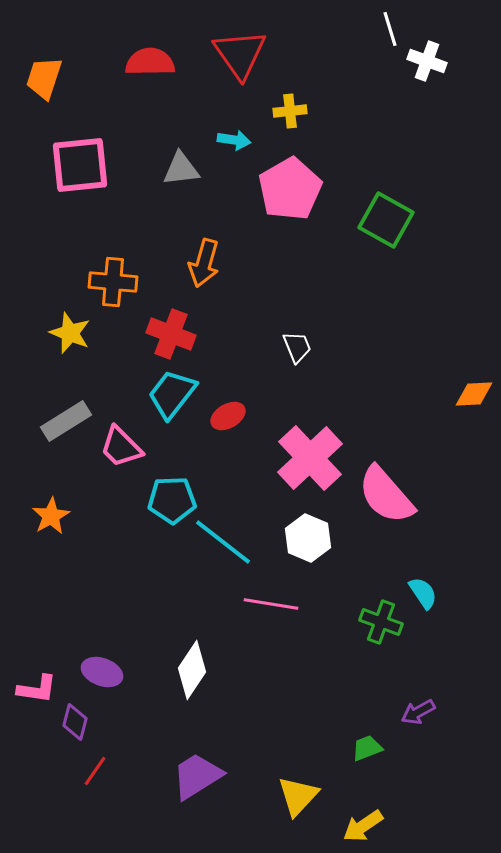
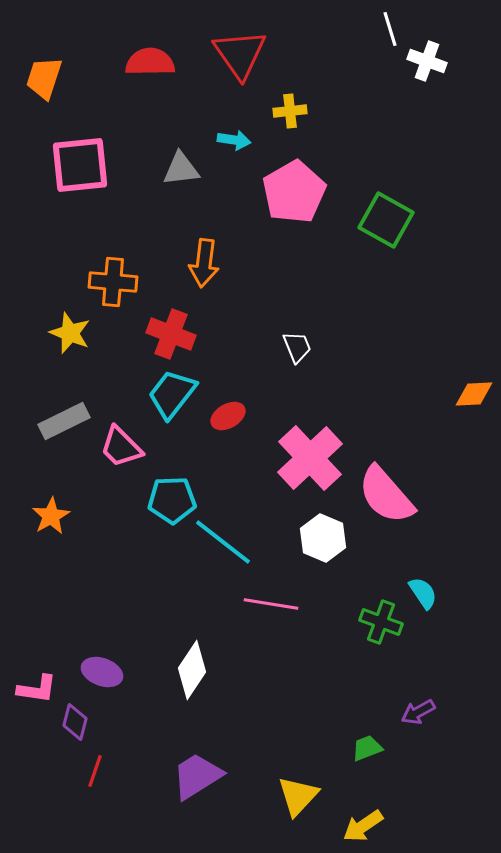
pink pentagon: moved 4 px right, 3 px down
orange arrow: rotated 9 degrees counterclockwise
gray rectangle: moved 2 px left; rotated 6 degrees clockwise
white hexagon: moved 15 px right
red line: rotated 16 degrees counterclockwise
